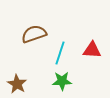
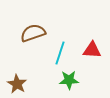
brown semicircle: moved 1 px left, 1 px up
green star: moved 7 px right, 1 px up
